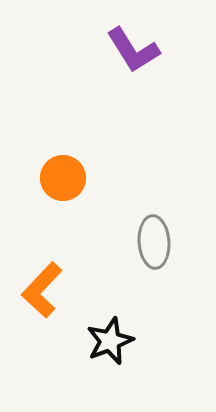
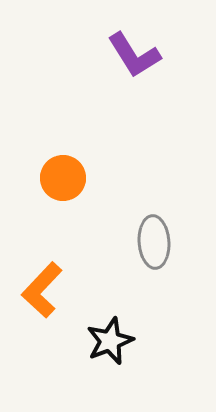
purple L-shape: moved 1 px right, 5 px down
